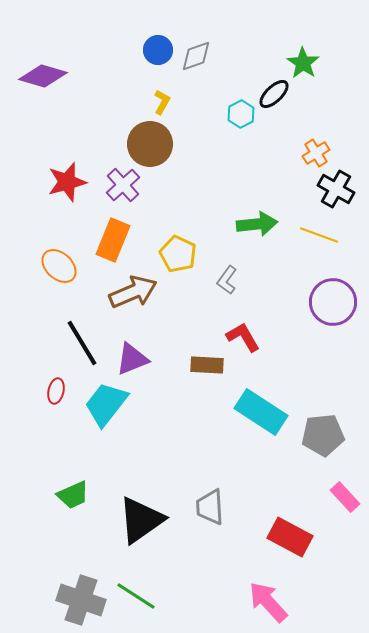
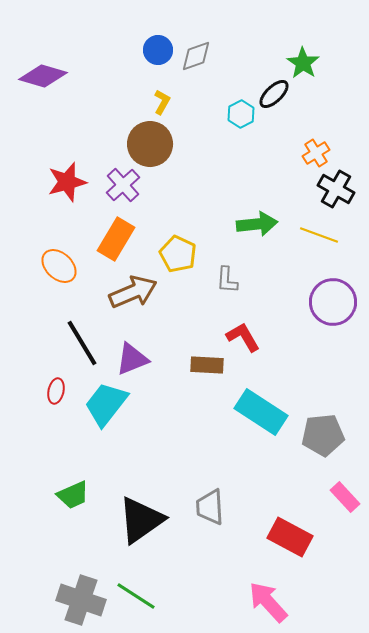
orange rectangle: moved 3 px right, 1 px up; rotated 9 degrees clockwise
gray L-shape: rotated 32 degrees counterclockwise
